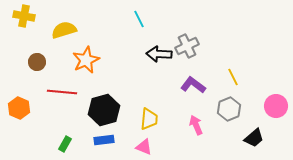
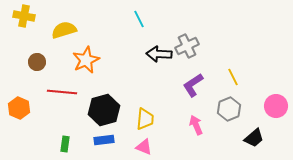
purple L-shape: rotated 70 degrees counterclockwise
yellow trapezoid: moved 4 px left
green rectangle: rotated 21 degrees counterclockwise
